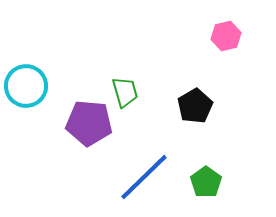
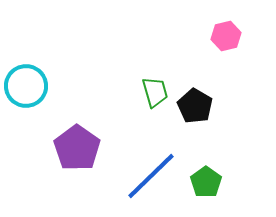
green trapezoid: moved 30 px right
black pentagon: rotated 12 degrees counterclockwise
purple pentagon: moved 12 px left, 25 px down; rotated 30 degrees clockwise
blue line: moved 7 px right, 1 px up
